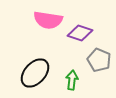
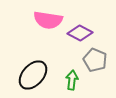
purple diamond: rotated 10 degrees clockwise
gray pentagon: moved 4 px left
black ellipse: moved 2 px left, 2 px down
